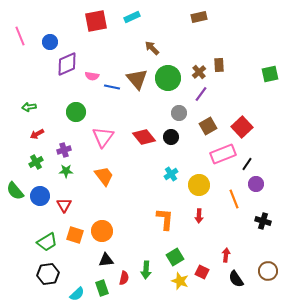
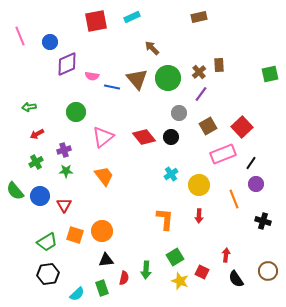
pink triangle at (103, 137): rotated 15 degrees clockwise
black line at (247, 164): moved 4 px right, 1 px up
